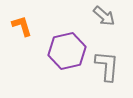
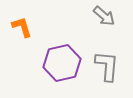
orange L-shape: moved 1 px down
purple hexagon: moved 5 px left, 12 px down
